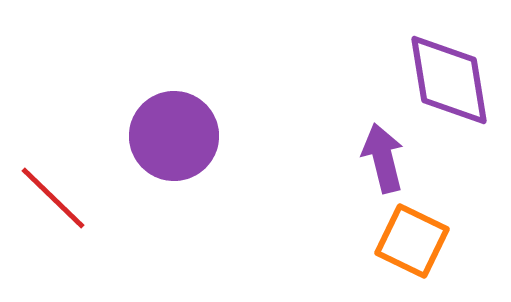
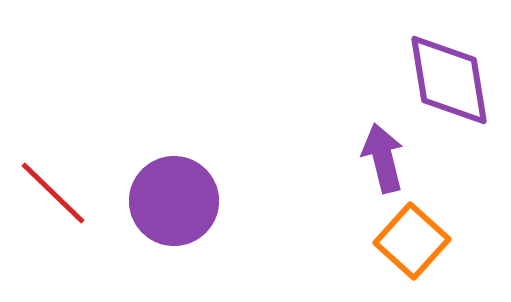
purple circle: moved 65 px down
red line: moved 5 px up
orange square: rotated 16 degrees clockwise
